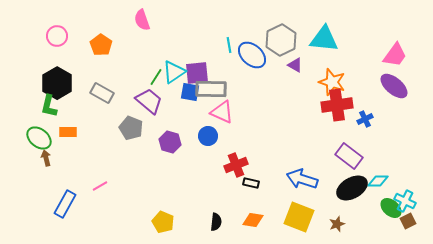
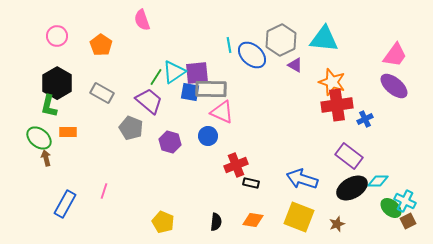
pink line at (100, 186): moved 4 px right, 5 px down; rotated 42 degrees counterclockwise
